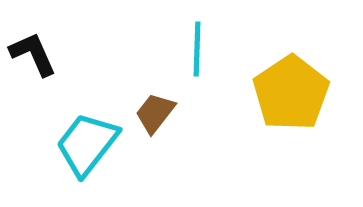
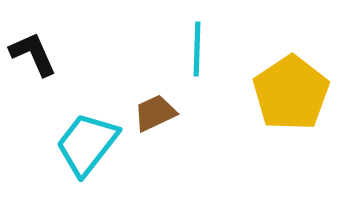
brown trapezoid: rotated 27 degrees clockwise
